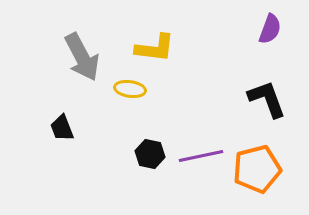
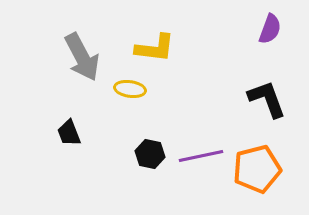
black trapezoid: moved 7 px right, 5 px down
